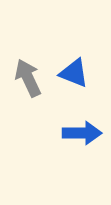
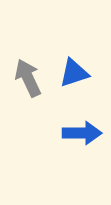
blue triangle: rotated 40 degrees counterclockwise
